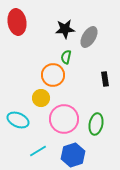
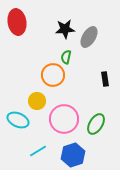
yellow circle: moved 4 px left, 3 px down
green ellipse: rotated 20 degrees clockwise
